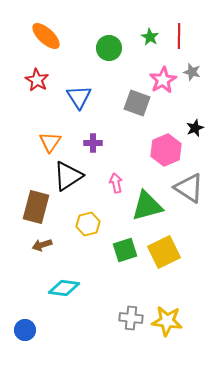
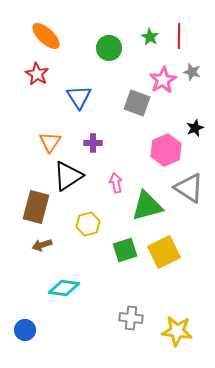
red star: moved 6 px up
yellow star: moved 10 px right, 10 px down
